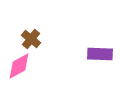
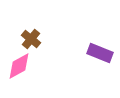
purple rectangle: moved 1 px up; rotated 20 degrees clockwise
